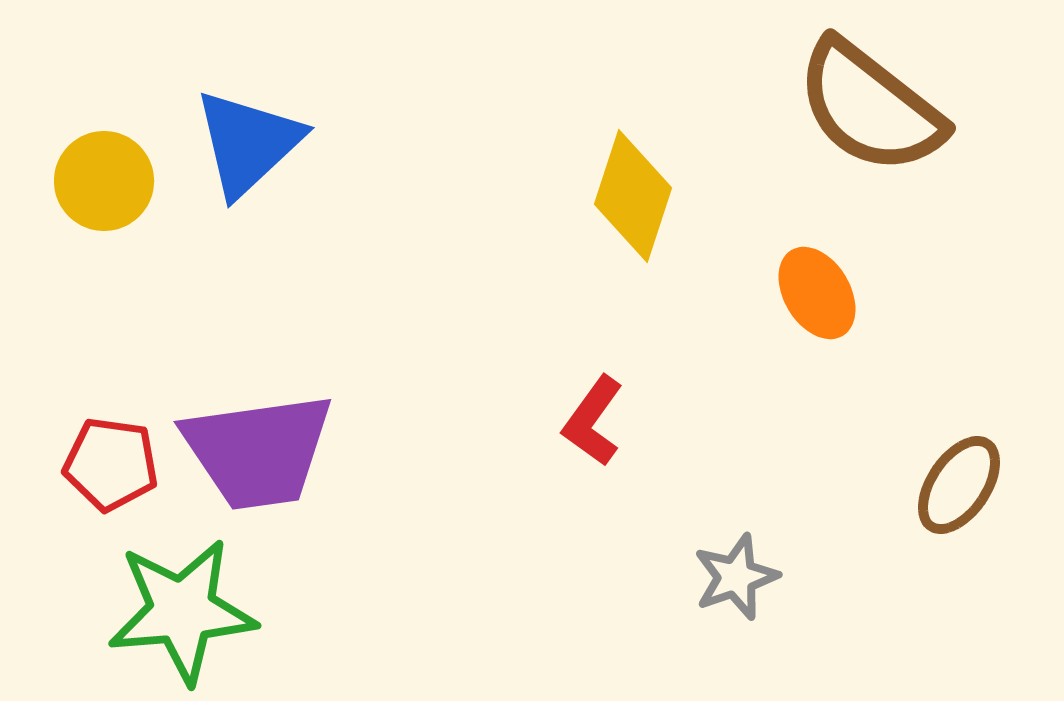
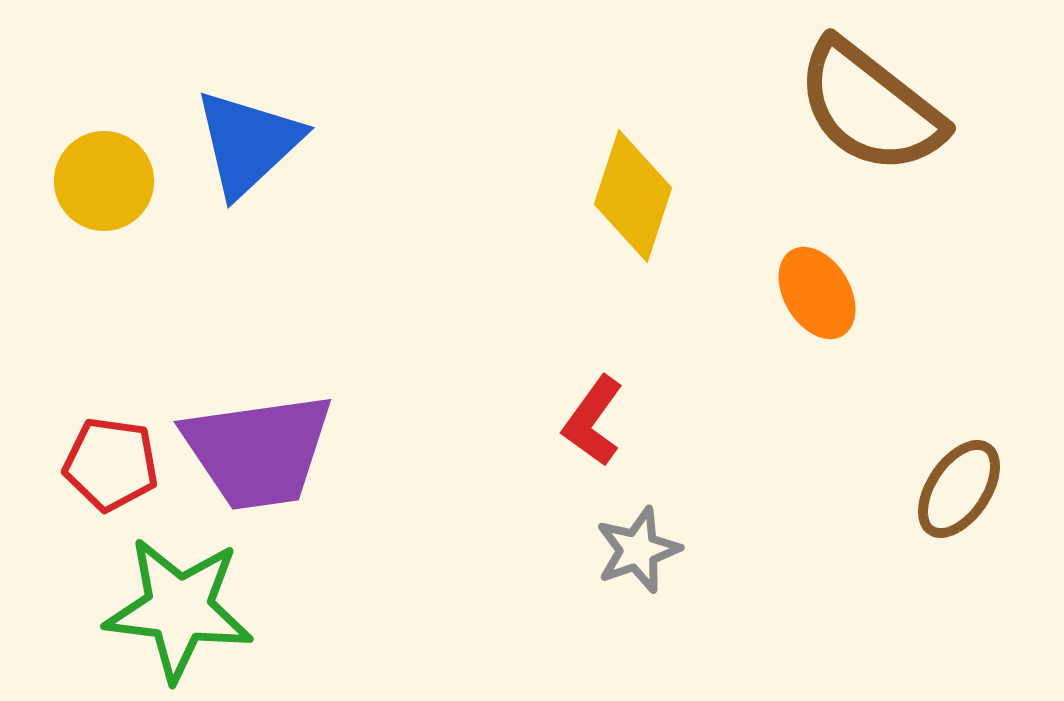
brown ellipse: moved 4 px down
gray star: moved 98 px left, 27 px up
green star: moved 3 px left, 2 px up; rotated 12 degrees clockwise
